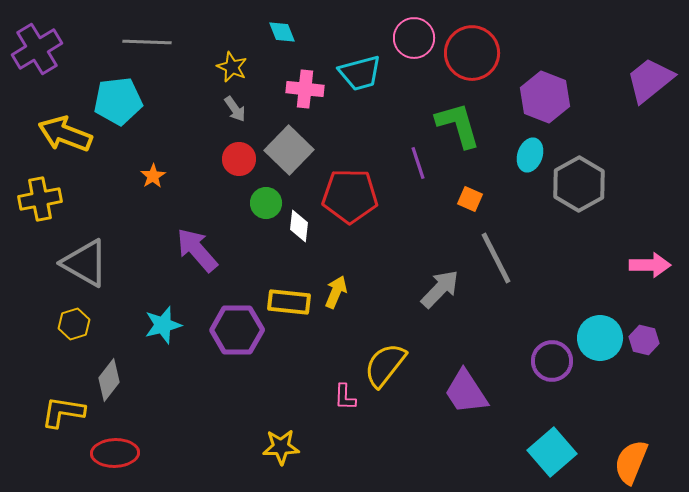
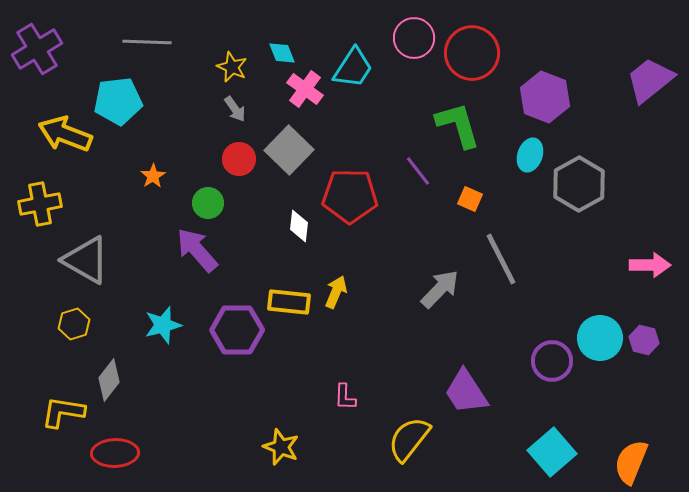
cyan diamond at (282, 32): moved 21 px down
cyan trapezoid at (360, 73): moved 7 px left, 5 px up; rotated 42 degrees counterclockwise
pink cross at (305, 89): rotated 30 degrees clockwise
purple line at (418, 163): moved 8 px down; rotated 20 degrees counterclockwise
yellow cross at (40, 199): moved 5 px down
green circle at (266, 203): moved 58 px left
gray line at (496, 258): moved 5 px right, 1 px down
gray triangle at (85, 263): moved 1 px right, 3 px up
yellow semicircle at (385, 365): moved 24 px right, 74 px down
yellow star at (281, 447): rotated 24 degrees clockwise
